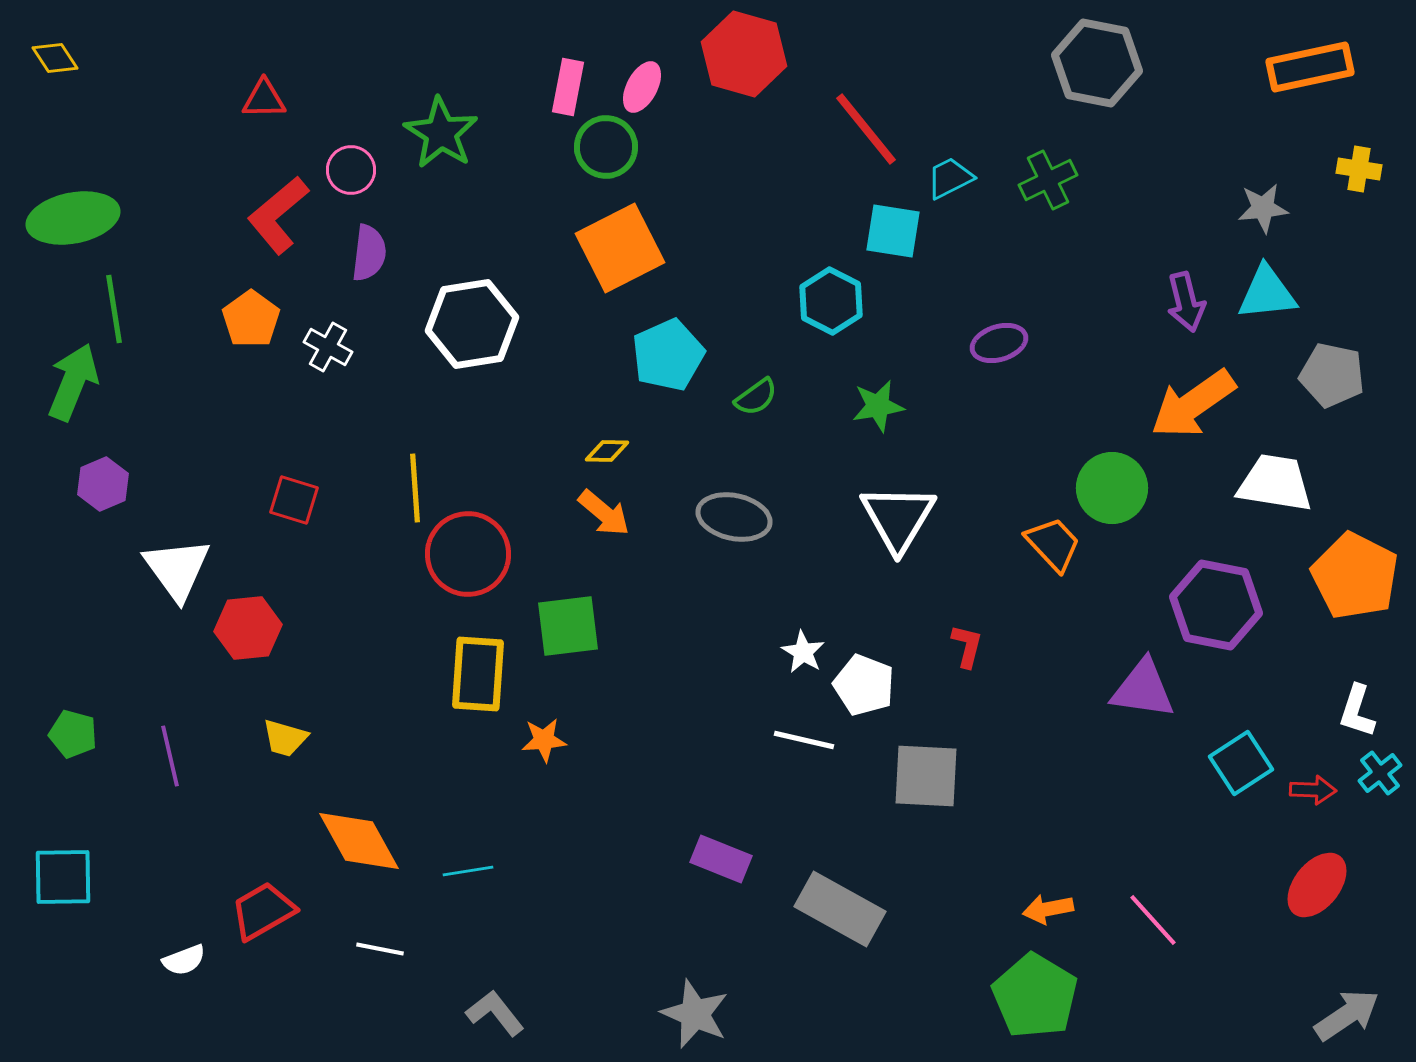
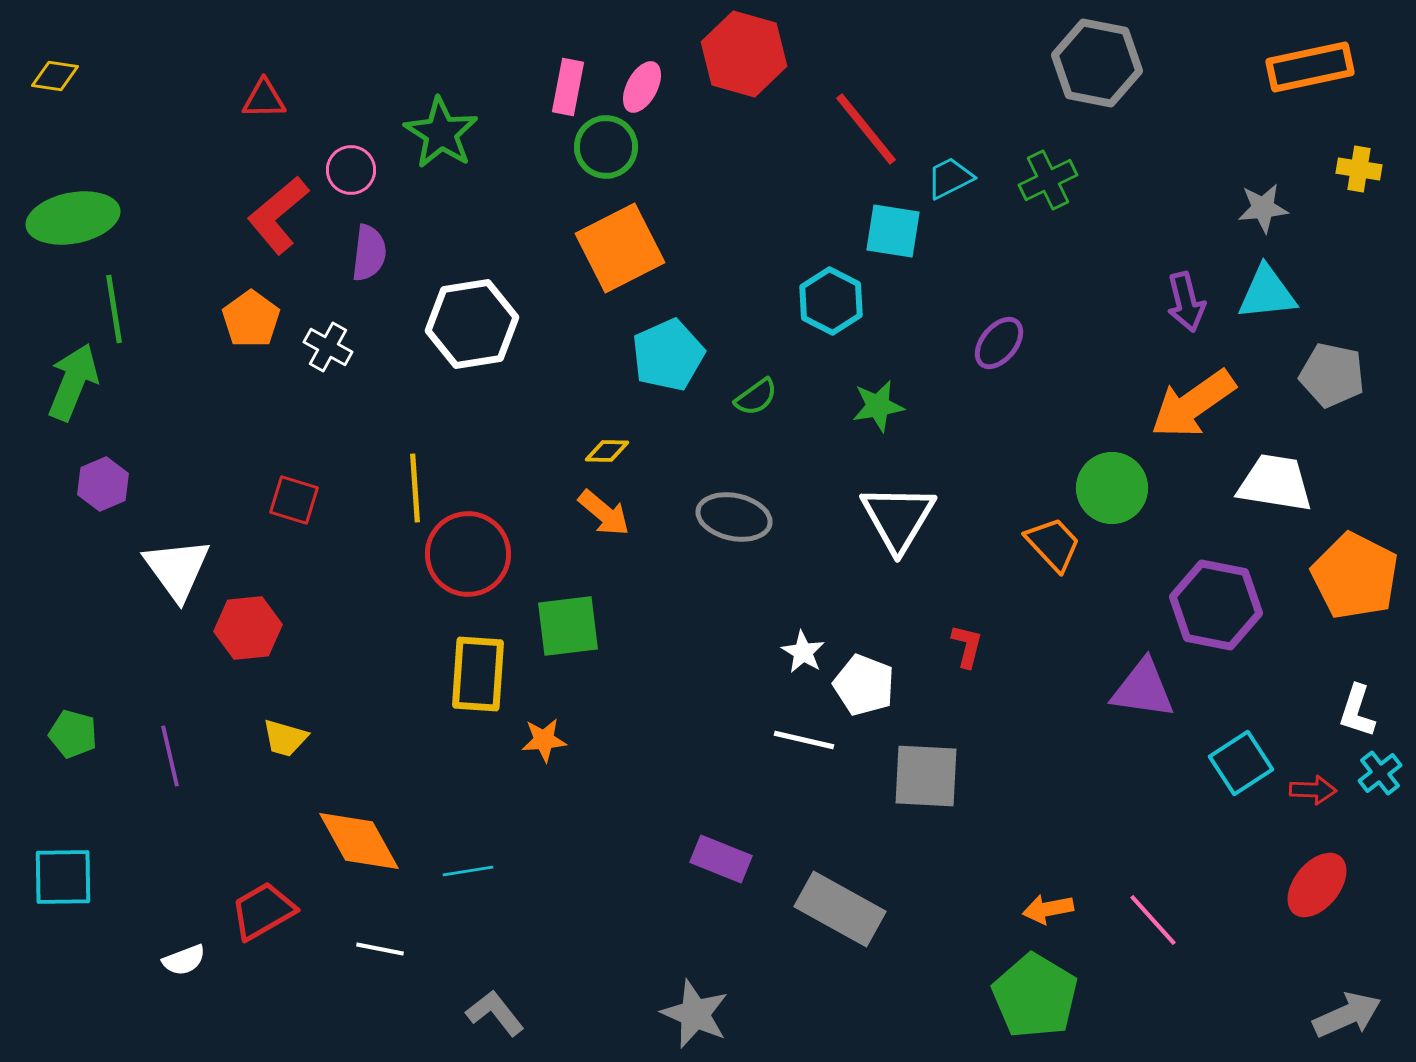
yellow diamond at (55, 58): moved 18 px down; rotated 48 degrees counterclockwise
purple ellipse at (999, 343): rotated 34 degrees counterclockwise
gray arrow at (1347, 1015): rotated 10 degrees clockwise
